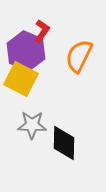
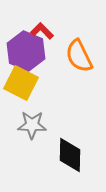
red L-shape: rotated 80 degrees counterclockwise
orange semicircle: rotated 52 degrees counterclockwise
yellow square: moved 4 px down
black diamond: moved 6 px right, 12 px down
